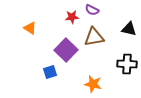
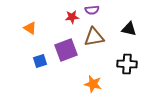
purple semicircle: rotated 32 degrees counterclockwise
purple square: rotated 25 degrees clockwise
blue square: moved 10 px left, 11 px up
